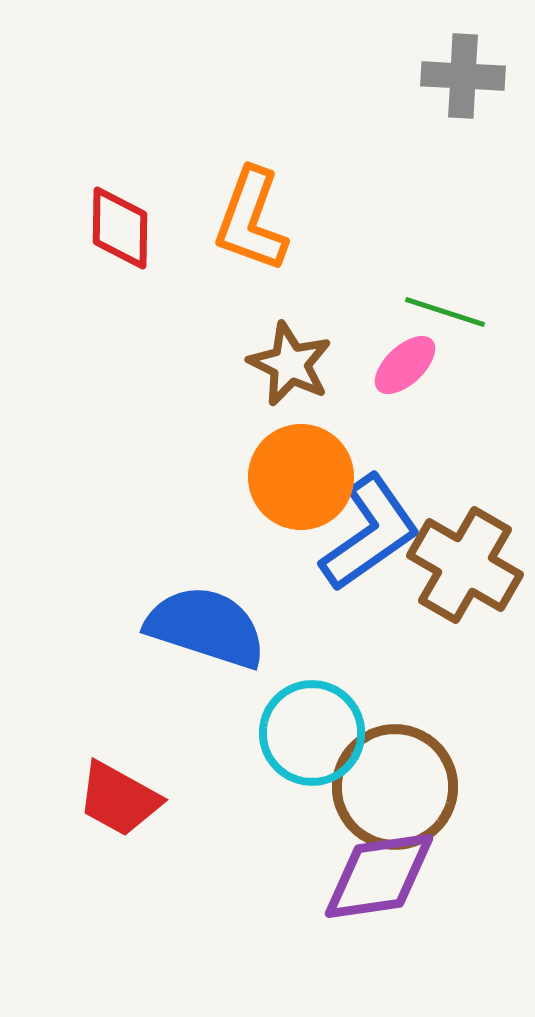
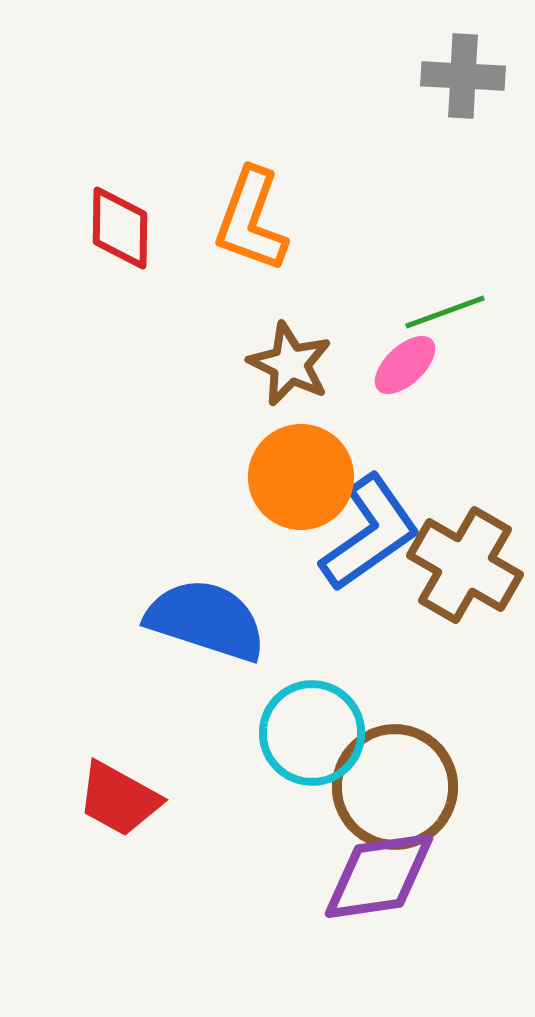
green line: rotated 38 degrees counterclockwise
blue semicircle: moved 7 px up
